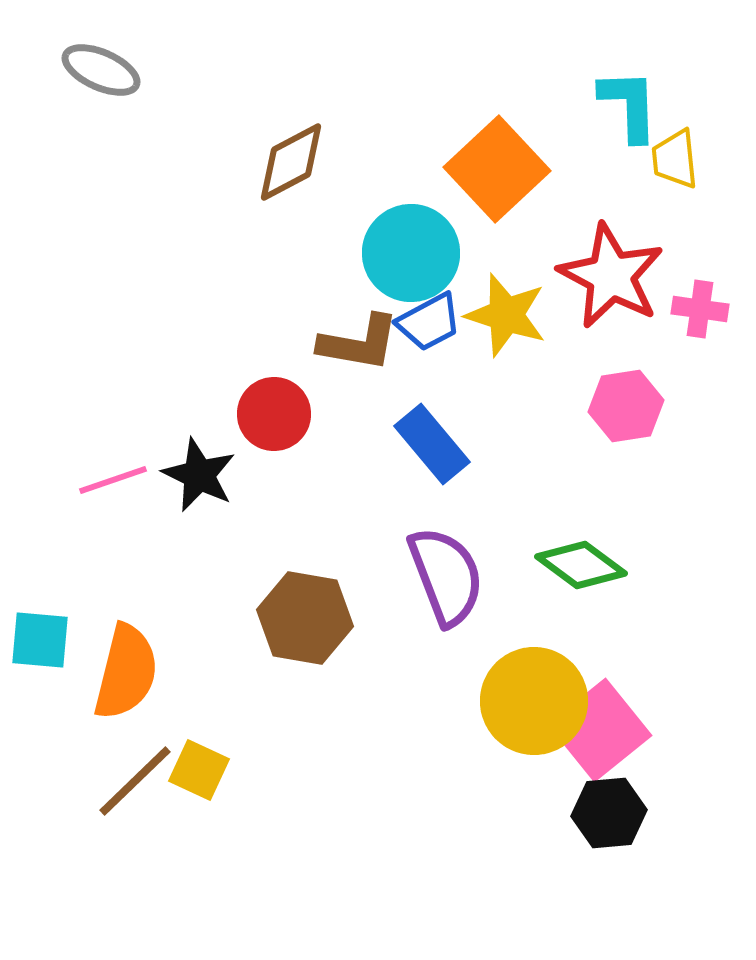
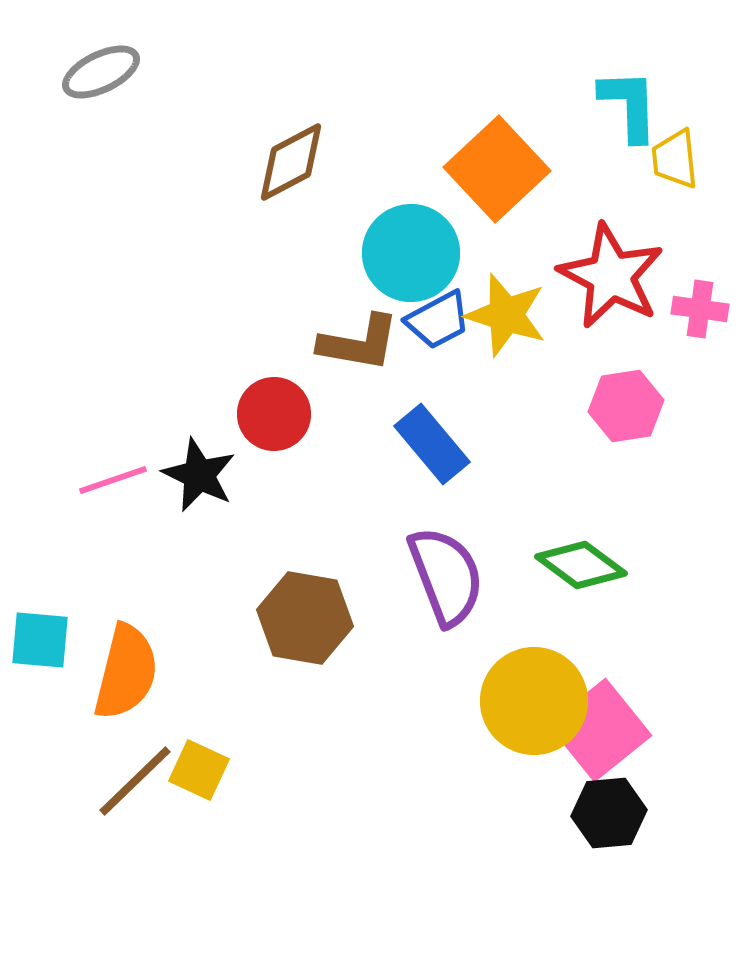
gray ellipse: moved 2 px down; rotated 50 degrees counterclockwise
blue trapezoid: moved 9 px right, 2 px up
